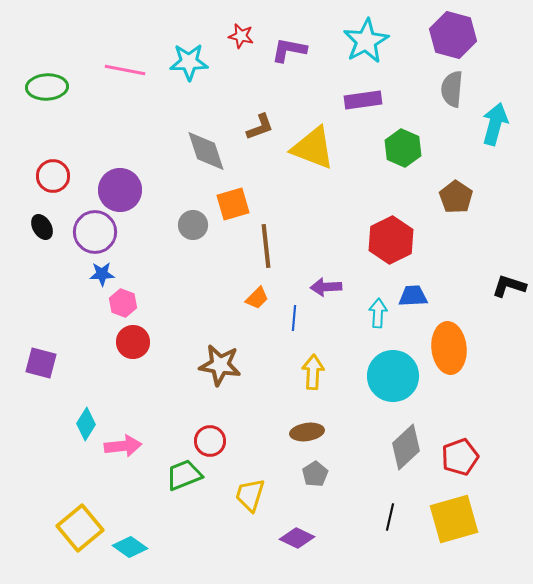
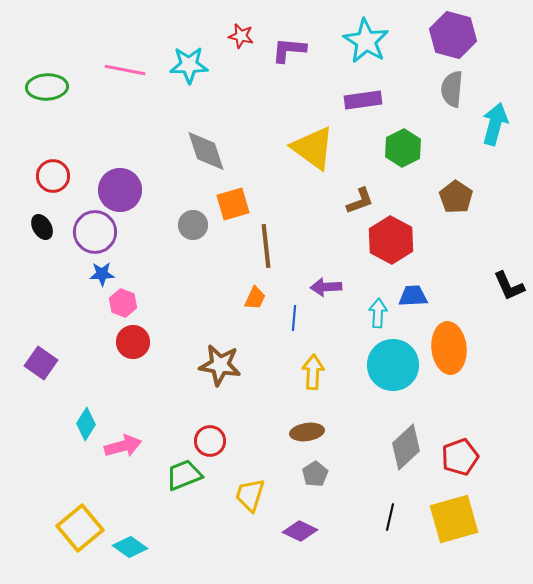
cyan star at (366, 41): rotated 12 degrees counterclockwise
purple L-shape at (289, 50): rotated 6 degrees counterclockwise
cyan star at (189, 62): moved 3 px down
brown L-shape at (260, 127): moved 100 px right, 74 px down
yellow triangle at (313, 148): rotated 15 degrees clockwise
green hexagon at (403, 148): rotated 9 degrees clockwise
red hexagon at (391, 240): rotated 6 degrees counterclockwise
black L-shape at (509, 286): rotated 132 degrees counterclockwise
orange trapezoid at (257, 298): moved 2 px left; rotated 20 degrees counterclockwise
purple square at (41, 363): rotated 20 degrees clockwise
cyan circle at (393, 376): moved 11 px up
pink arrow at (123, 446): rotated 9 degrees counterclockwise
purple diamond at (297, 538): moved 3 px right, 7 px up
